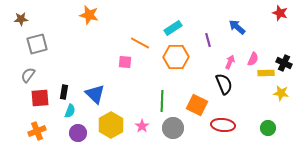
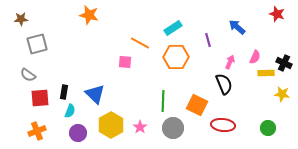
red star: moved 3 px left, 1 px down
pink semicircle: moved 2 px right, 2 px up
gray semicircle: rotated 91 degrees counterclockwise
yellow star: moved 1 px right, 1 px down
green line: moved 1 px right
pink star: moved 2 px left, 1 px down
